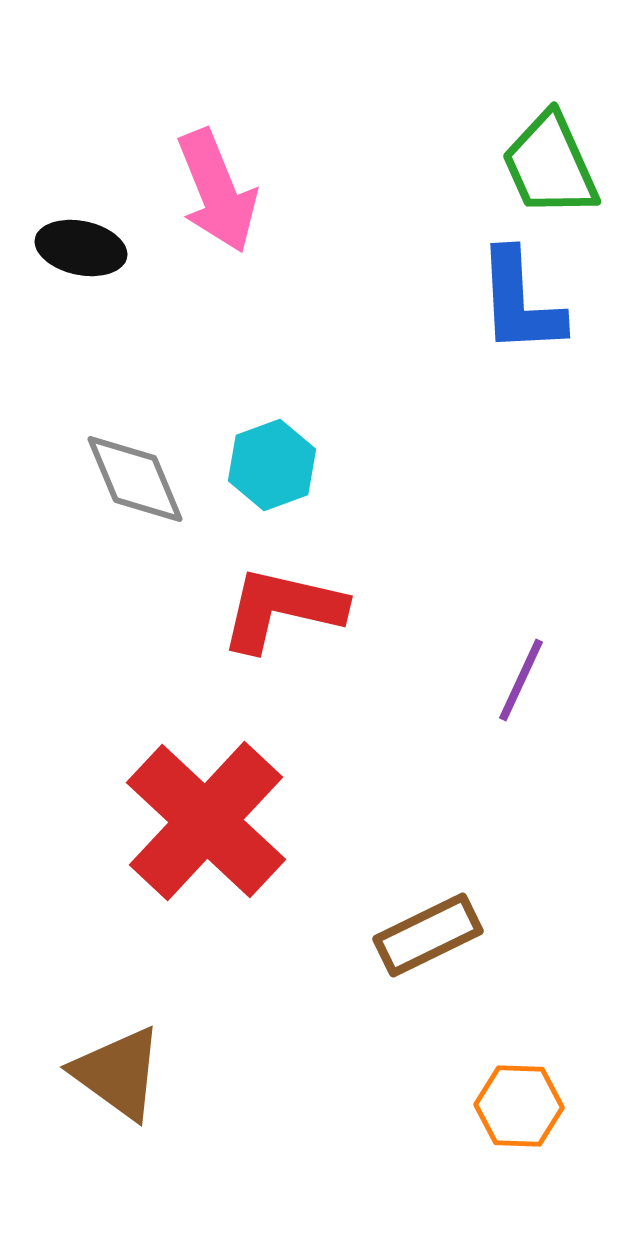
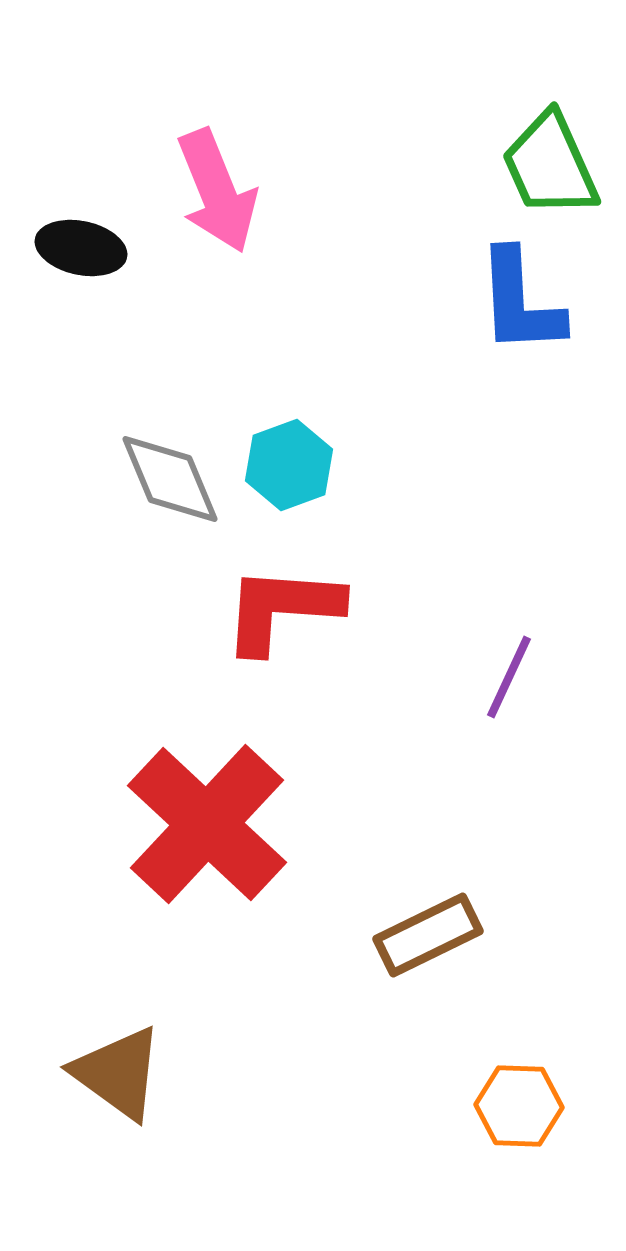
cyan hexagon: moved 17 px right
gray diamond: moved 35 px right
red L-shape: rotated 9 degrees counterclockwise
purple line: moved 12 px left, 3 px up
red cross: moved 1 px right, 3 px down
